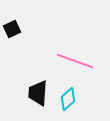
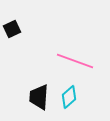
black trapezoid: moved 1 px right, 4 px down
cyan diamond: moved 1 px right, 2 px up
